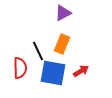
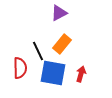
purple triangle: moved 4 px left
orange rectangle: rotated 18 degrees clockwise
red arrow: moved 3 px down; rotated 42 degrees counterclockwise
